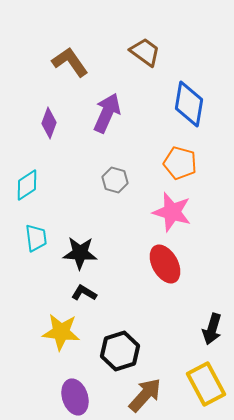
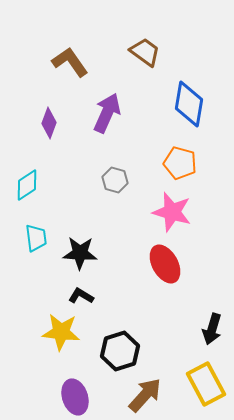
black L-shape: moved 3 px left, 3 px down
